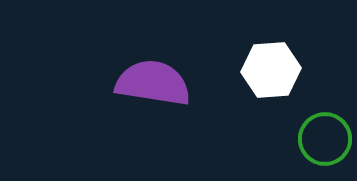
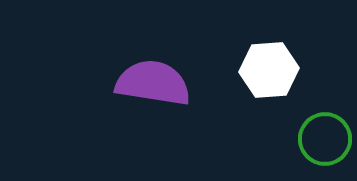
white hexagon: moved 2 px left
